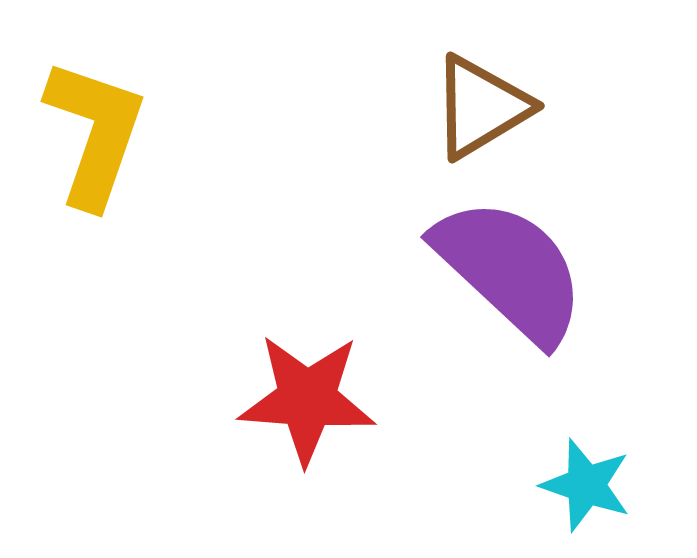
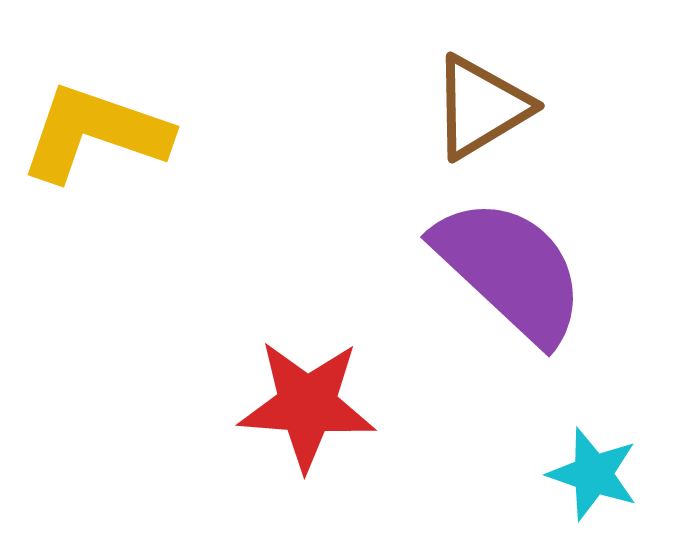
yellow L-shape: rotated 90 degrees counterclockwise
red star: moved 6 px down
cyan star: moved 7 px right, 11 px up
